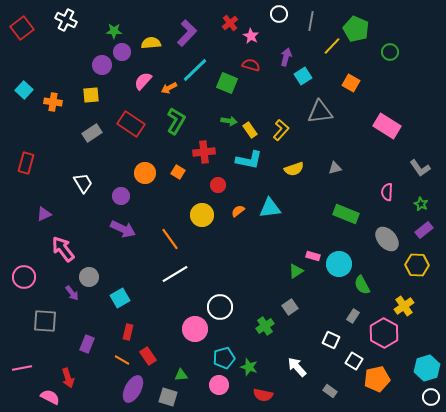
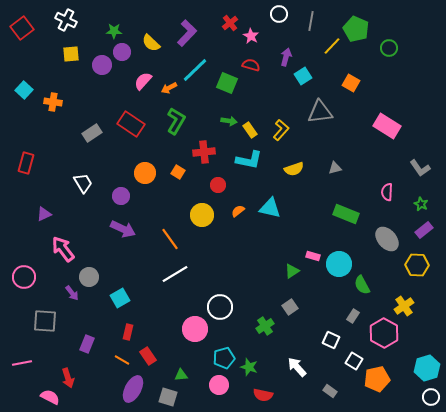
yellow semicircle at (151, 43): rotated 132 degrees counterclockwise
green circle at (390, 52): moved 1 px left, 4 px up
yellow square at (91, 95): moved 20 px left, 41 px up
cyan triangle at (270, 208): rotated 20 degrees clockwise
green triangle at (296, 271): moved 4 px left
pink line at (22, 368): moved 5 px up
